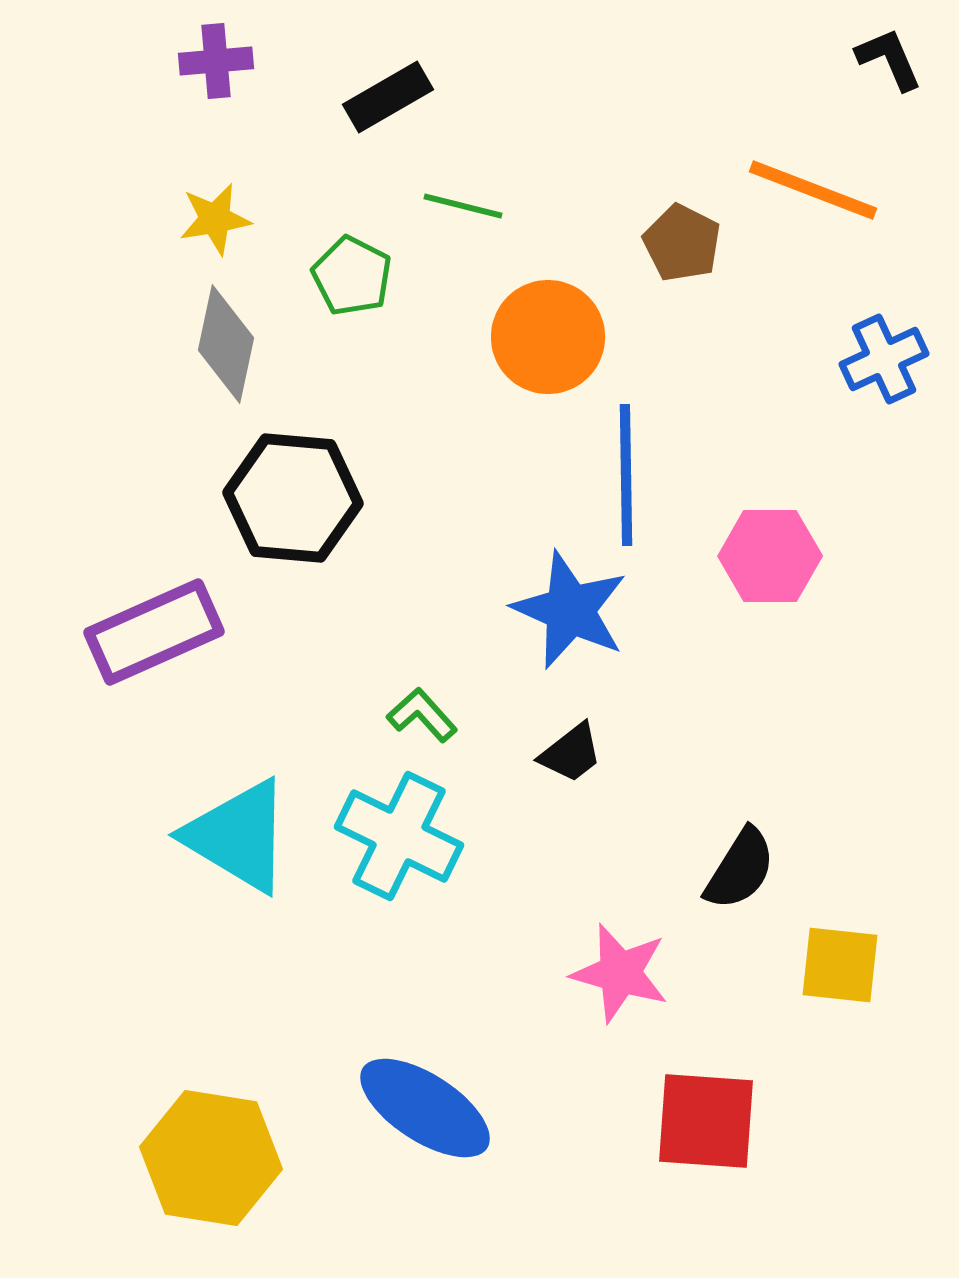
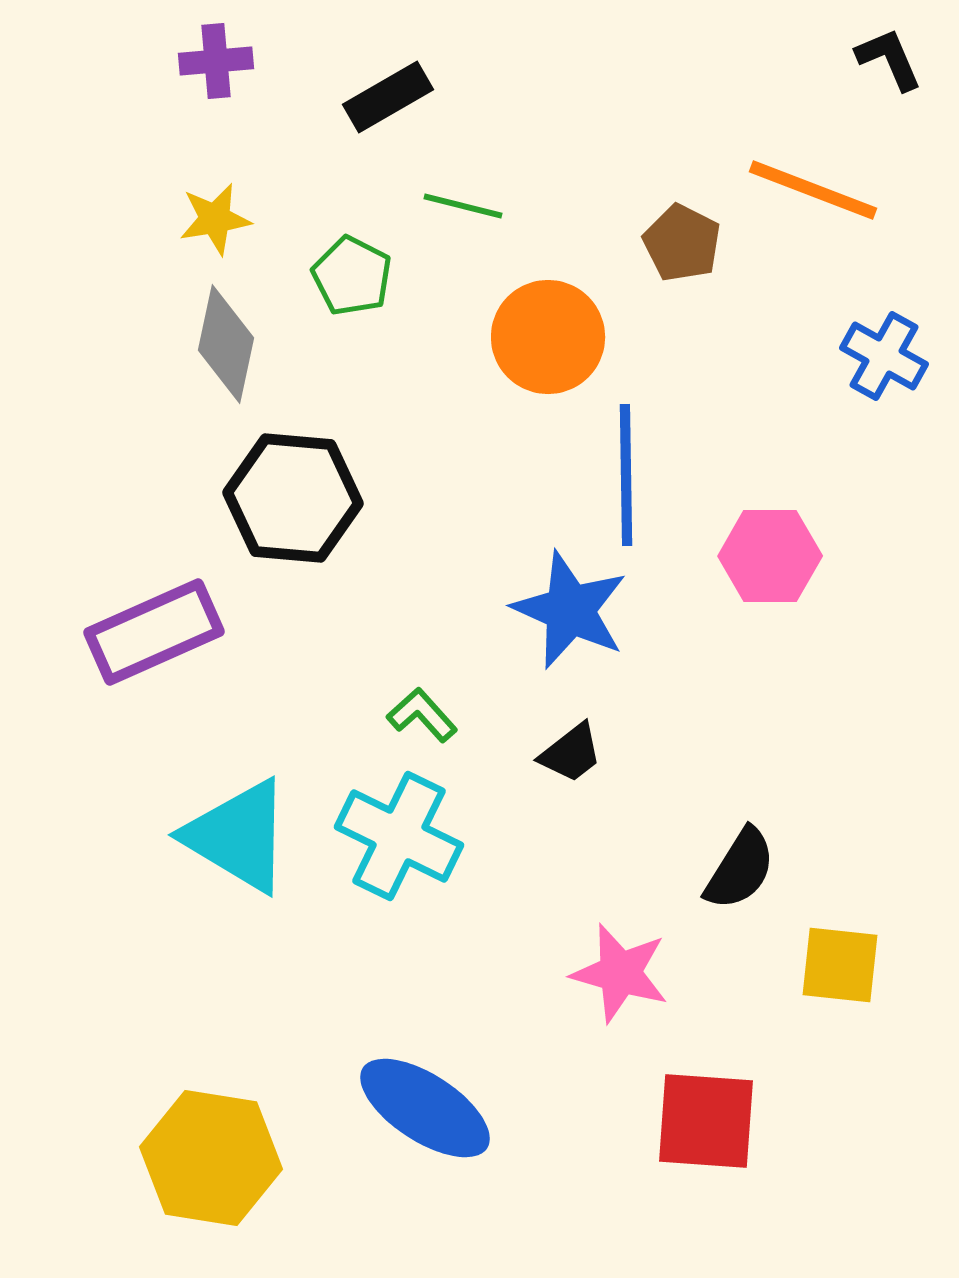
blue cross: moved 3 px up; rotated 36 degrees counterclockwise
